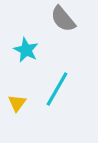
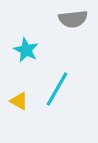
gray semicircle: moved 10 px right; rotated 56 degrees counterclockwise
yellow triangle: moved 2 px right, 2 px up; rotated 36 degrees counterclockwise
